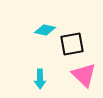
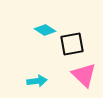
cyan diamond: rotated 20 degrees clockwise
cyan arrow: moved 3 px left, 2 px down; rotated 96 degrees counterclockwise
